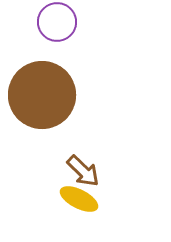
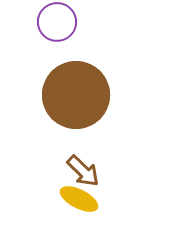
brown circle: moved 34 px right
